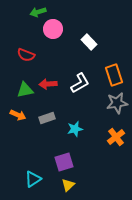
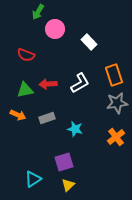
green arrow: rotated 42 degrees counterclockwise
pink circle: moved 2 px right
cyan star: rotated 28 degrees clockwise
